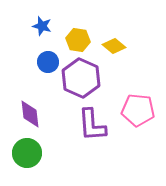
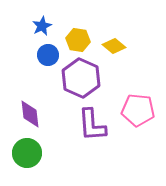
blue star: rotated 30 degrees clockwise
blue circle: moved 7 px up
